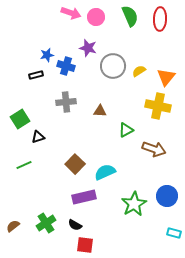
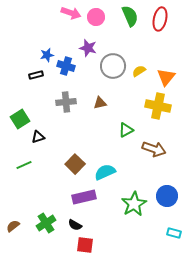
red ellipse: rotated 10 degrees clockwise
brown triangle: moved 8 px up; rotated 16 degrees counterclockwise
